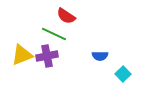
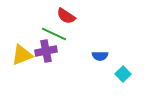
purple cross: moved 1 px left, 5 px up
